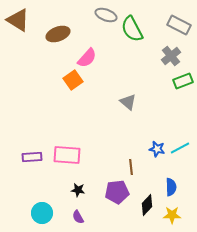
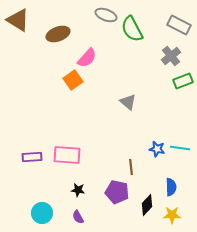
cyan line: rotated 36 degrees clockwise
purple pentagon: rotated 20 degrees clockwise
